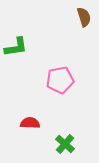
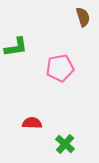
brown semicircle: moved 1 px left
pink pentagon: moved 12 px up
red semicircle: moved 2 px right
